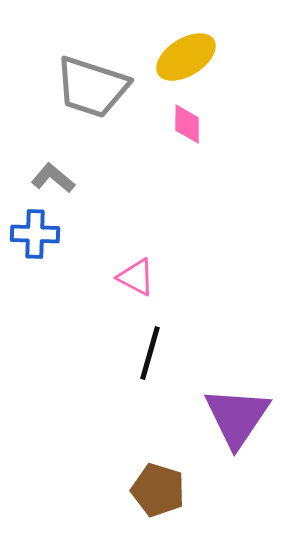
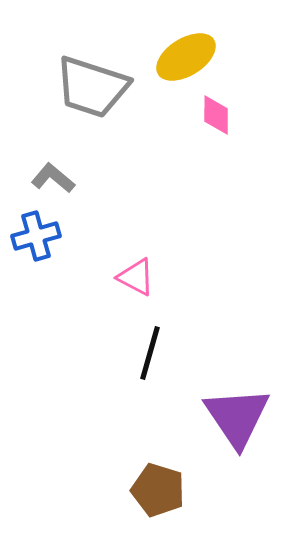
pink diamond: moved 29 px right, 9 px up
blue cross: moved 1 px right, 2 px down; rotated 18 degrees counterclockwise
purple triangle: rotated 8 degrees counterclockwise
